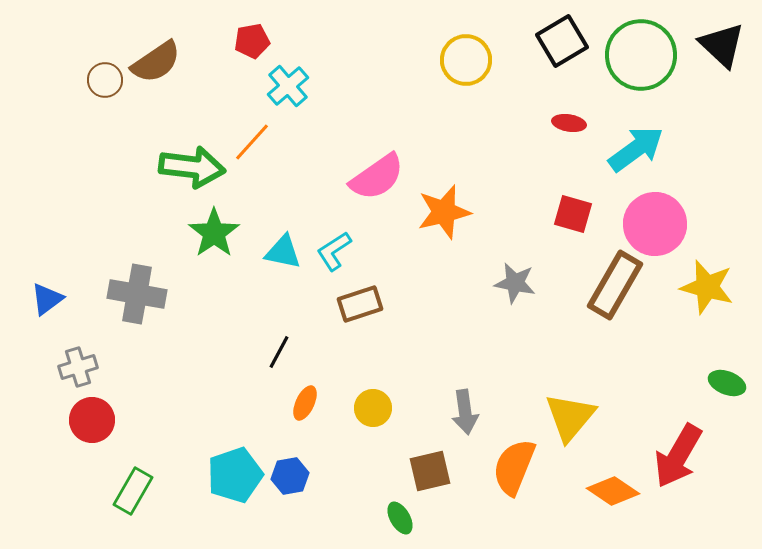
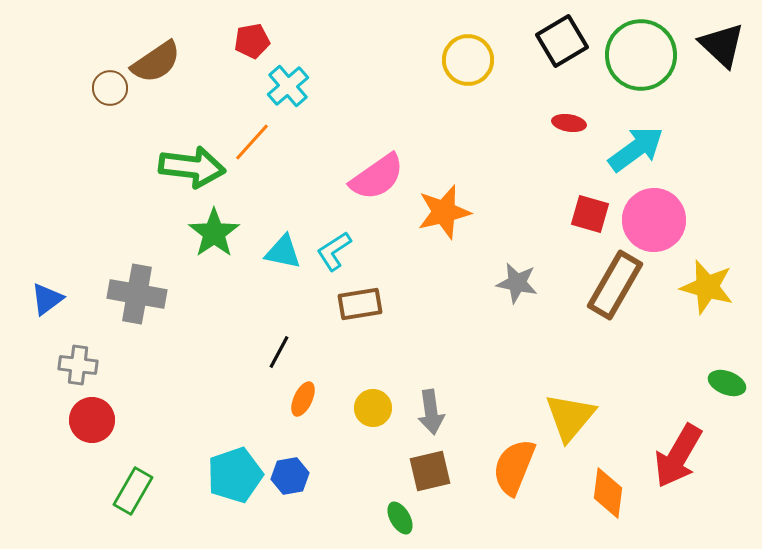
yellow circle at (466, 60): moved 2 px right
brown circle at (105, 80): moved 5 px right, 8 px down
red square at (573, 214): moved 17 px right
pink circle at (655, 224): moved 1 px left, 4 px up
gray star at (515, 283): moved 2 px right
brown rectangle at (360, 304): rotated 9 degrees clockwise
gray cross at (78, 367): moved 2 px up; rotated 24 degrees clockwise
orange ellipse at (305, 403): moved 2 px left, 4 px up
gray arrow at (465, 412): moved 34 px left
orange diamond at (613, 491): moved 5 px left, 2 px down; rotated 63 degrees clockwise
